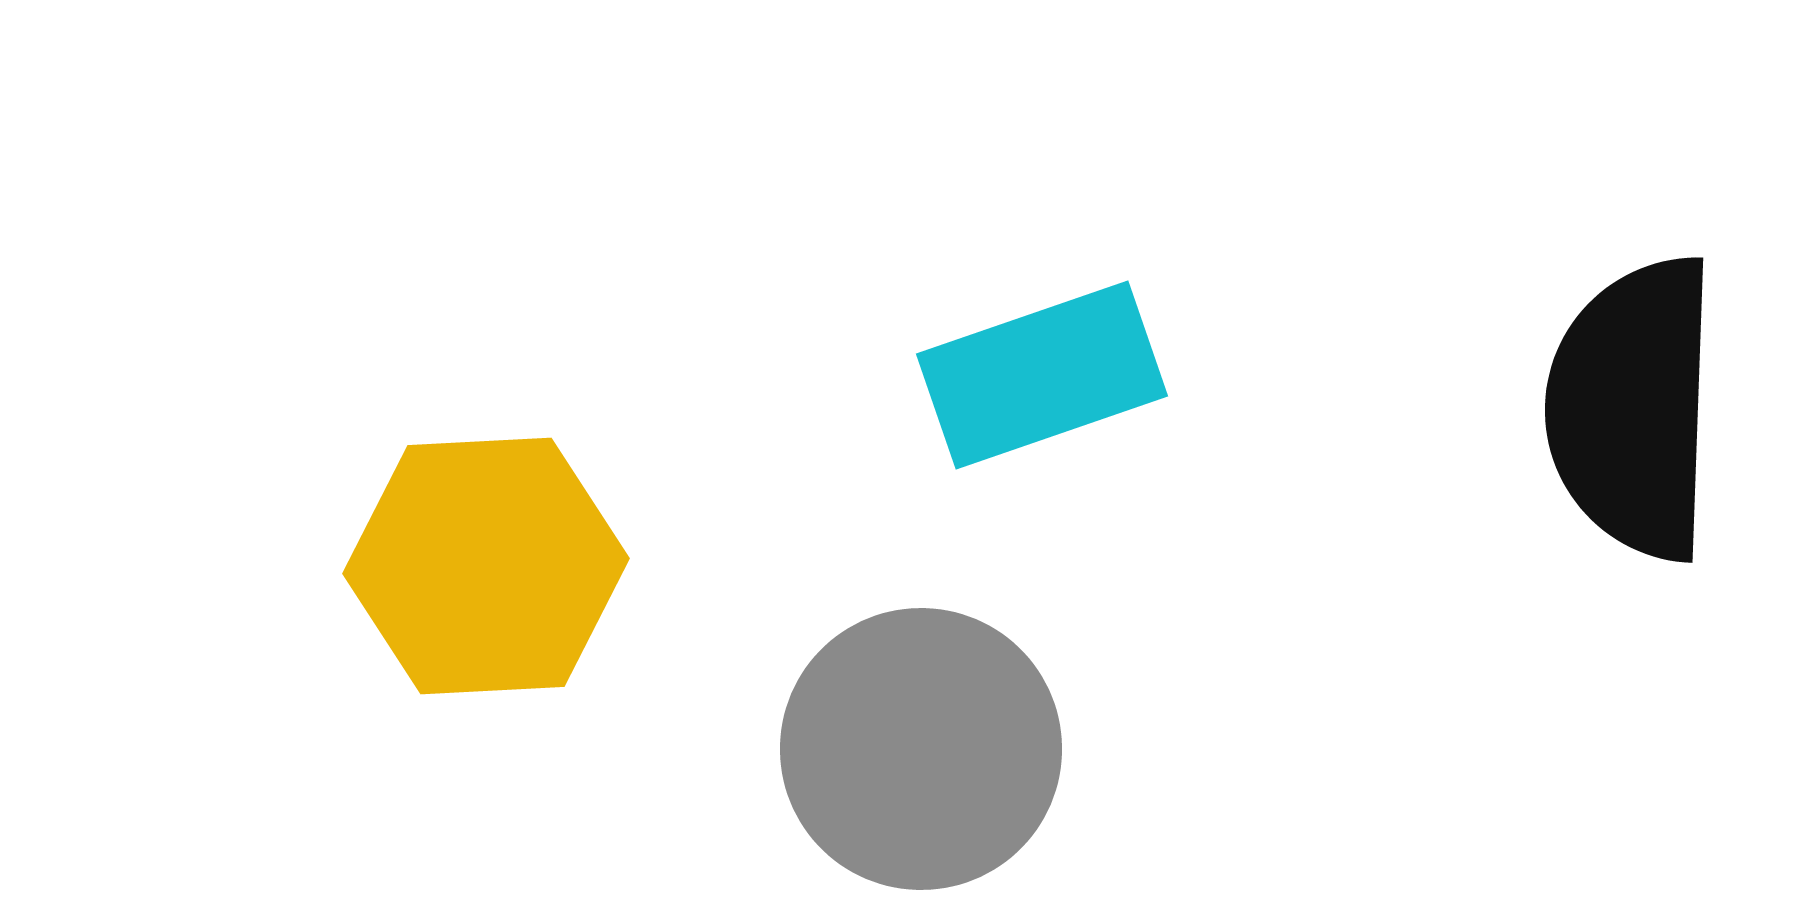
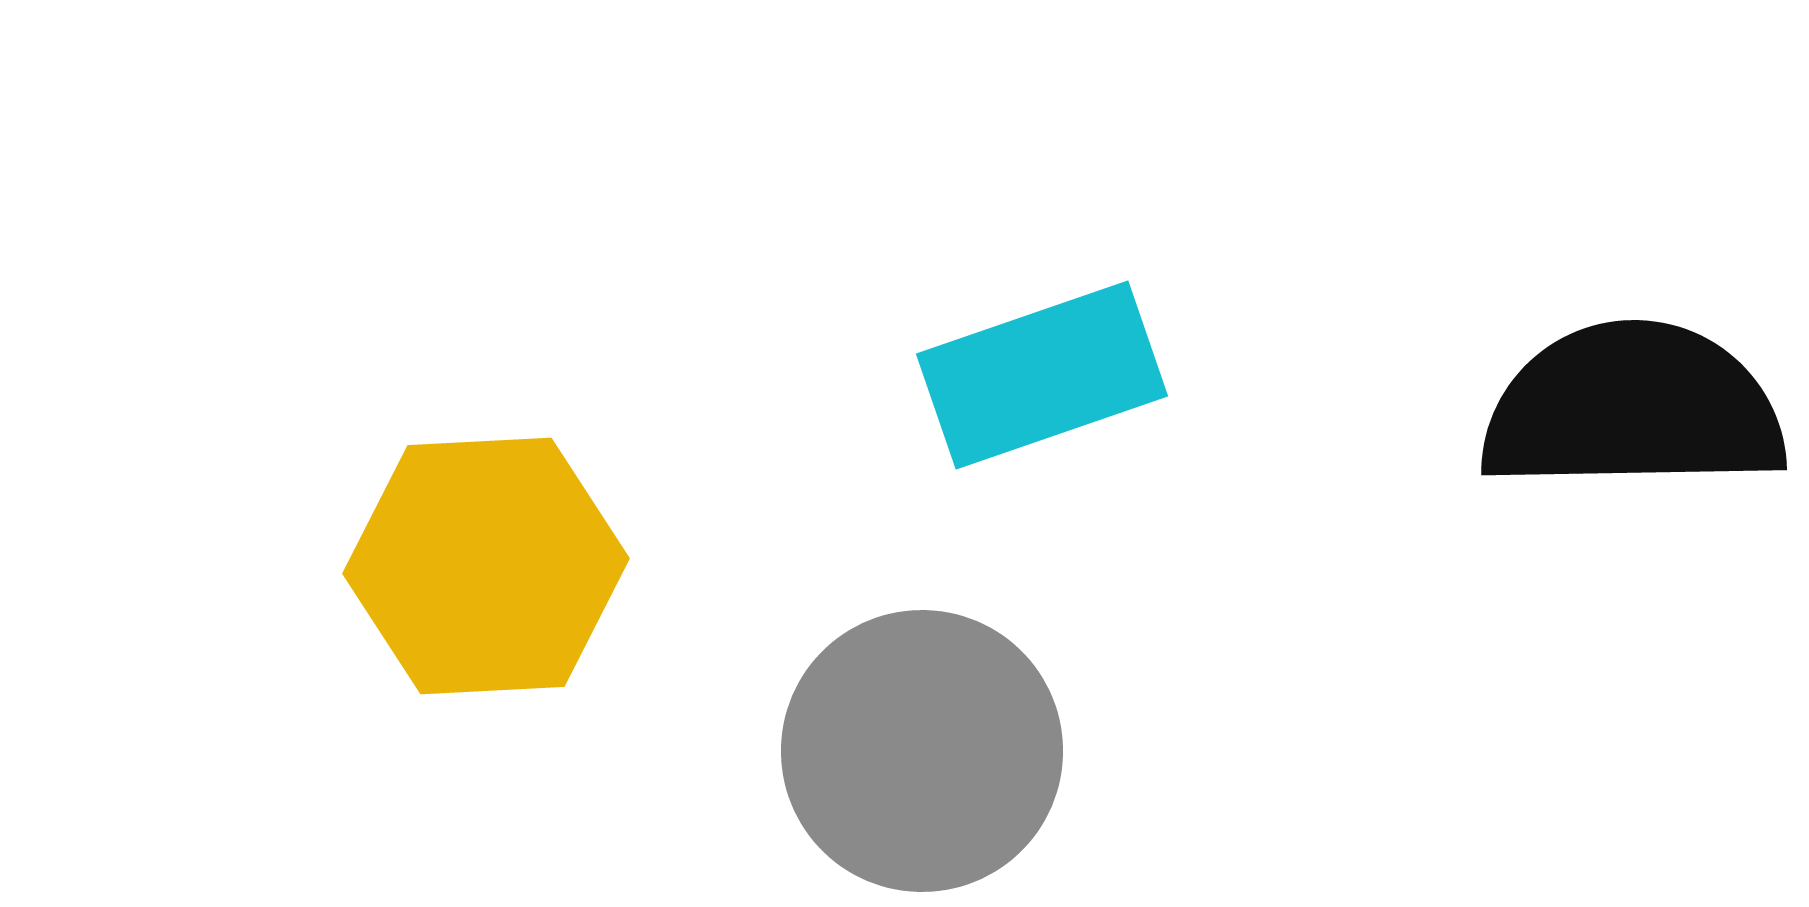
black semicircle: rotated 87 degrees clockwise
gray circle: moved 1 px right, 2 px down
